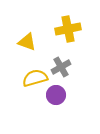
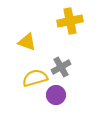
yellow cross: moved 2 px right, 8 px up
